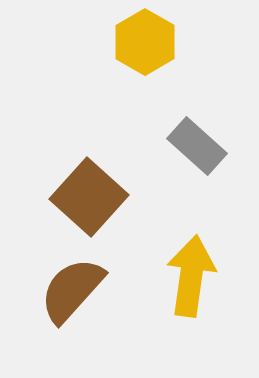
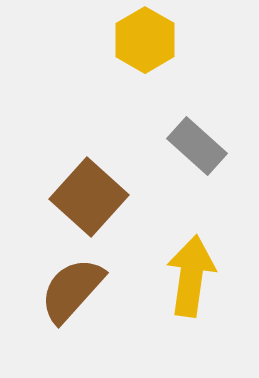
yellow hexagon: moved 2 px up
